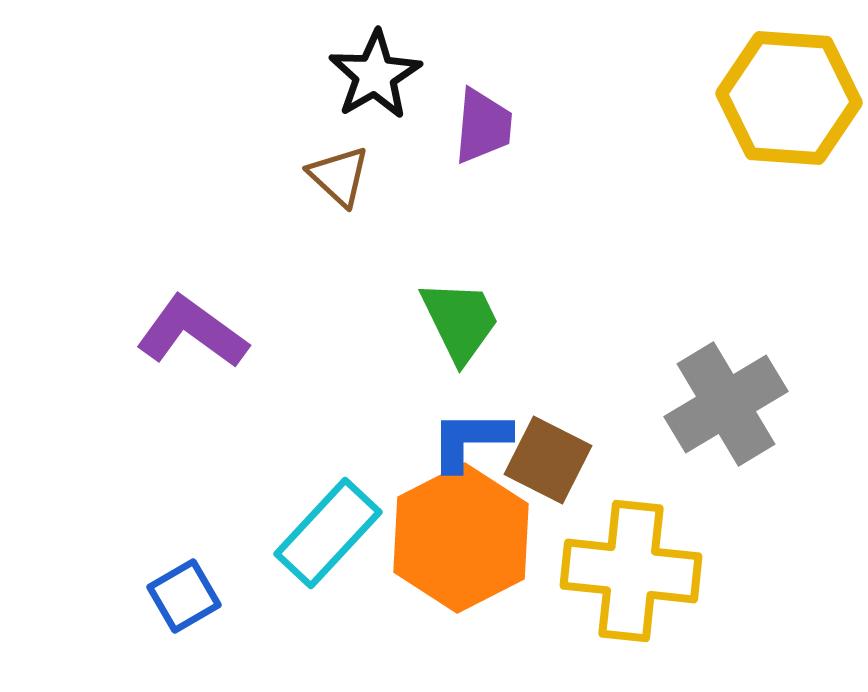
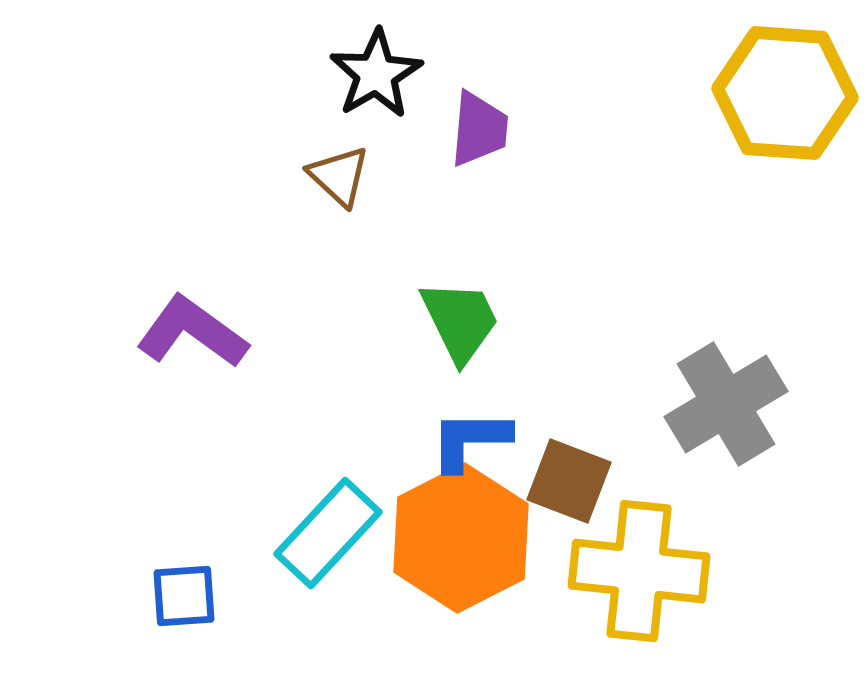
black star: moved 1 px right, 1 px up
yellow hexagon: moved 4 px left, 5 px up
purple trapezoid: moved 4 px left, 3 px down
brown square: moved 21 px right, 21 px down; rotated 6 degrees counterclockwise
yellow cross: moved 8 px right
blue square: rotated 26 degrees clockwise
